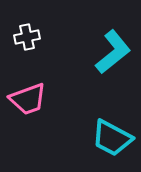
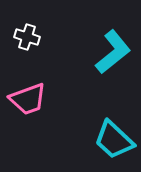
white cross: rotated 30 degrees clockwise
cyan trapezoid: moved 2 px right, 2 px down; rotated 15 degrees clockwise
